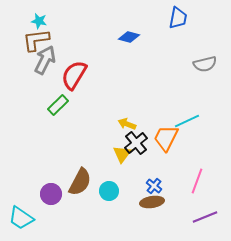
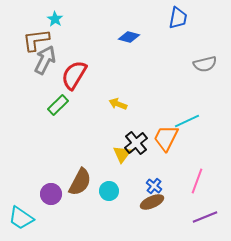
cyan star: moved 16 px right, 2 px up; rotated 21 degrees clockwise
yellow arrow: moved 9 px left, 20 px up
brown ellipse: rotated 15 degrees counterclockwise
